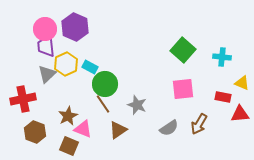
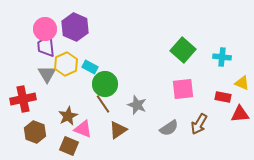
gray triangle: rotated 18 degrees counterclockwise
